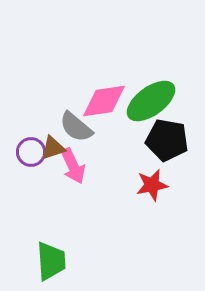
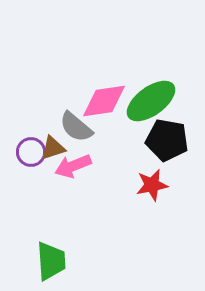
pink arrow: rotated 93 degrees clockwise
